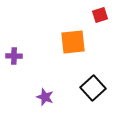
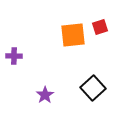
red square: moved 12 px down
orange square: moved 7 px up
purple star: moved 2 px up; rotated 18 degrees clockwise
